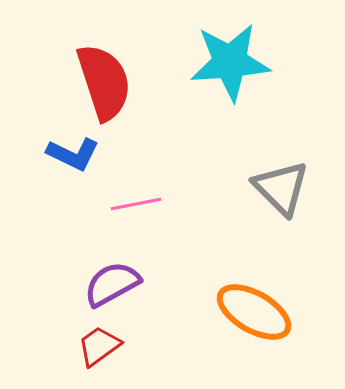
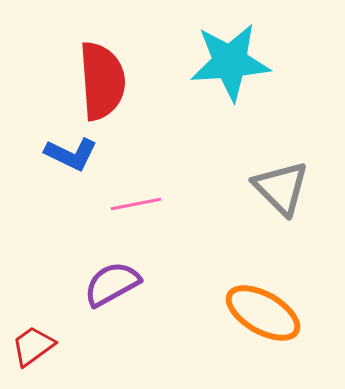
red semicircle: moved 2 px left, 1 px up; rotated 14 degrees clockwise
blue L-shape: moved 2 px left
orange ellipse: moved 9 px right, 1 px down
red trapezoid: moved 66 px left
